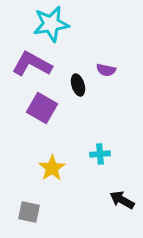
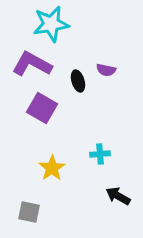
black ellipse: moved 4 px up
black arrow: moved 4 px left, 4 px up
